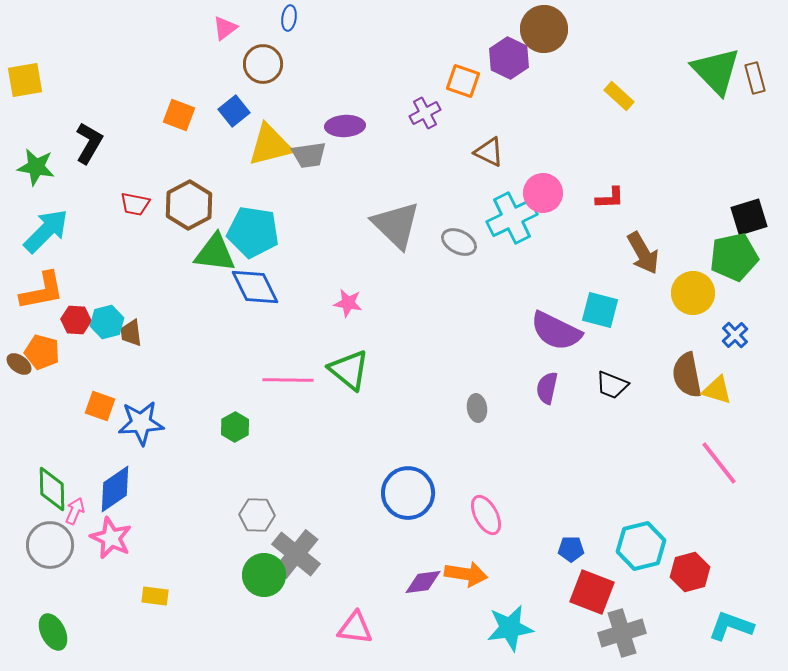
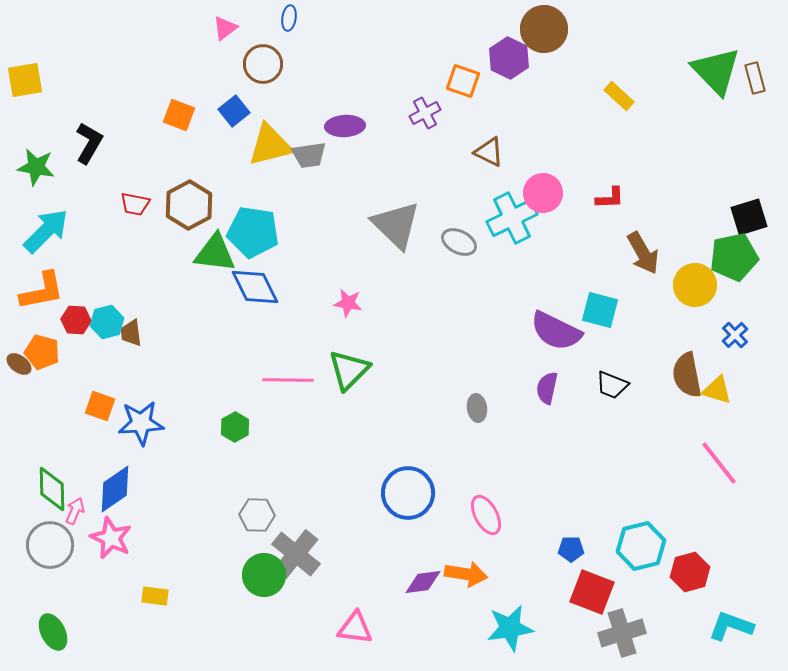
yellow circle at (693, 293): moved 2 px right, 8 px up
green triangle at (349, 370): rotated 36 degrees clockwise
